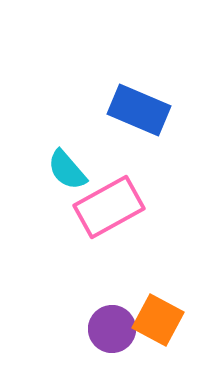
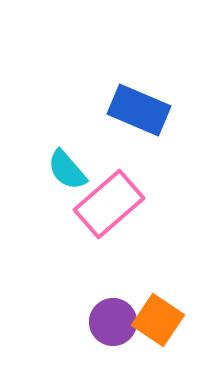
pink rectangle: moved 3 px up; rotated 12 degrees counterclockwise
orange square: rotated 6 degrees clockwise
purple circle: moved 1 px right, 7 px up
